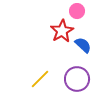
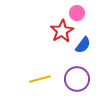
pink circle: moved 2 px down
blue semicircle: rotated 84 degrees clockwise
yellow line: rotated 30 degrees clockwise
